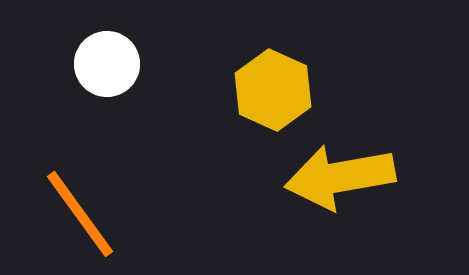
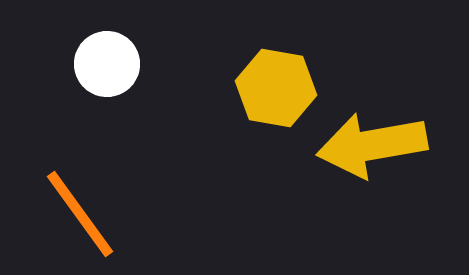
yellow hexagon: moved 3 px right, 2 px up; rotated 14 degrees counterclockwise
yellow arrow: moved 32 px right, 32 px up
